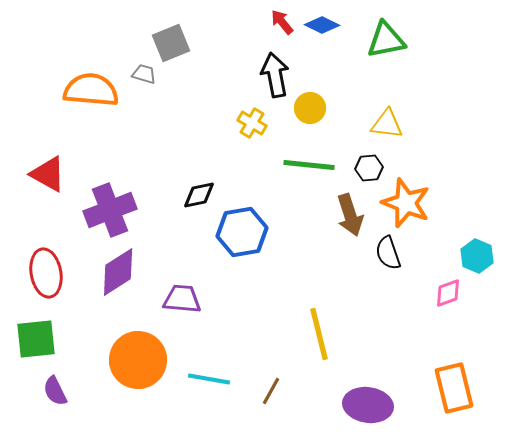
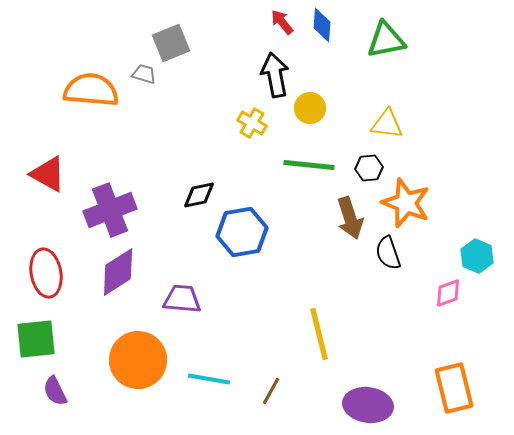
blue diamond: rotated 68 degrees clockwise
brown arrow: moved 3 px down
